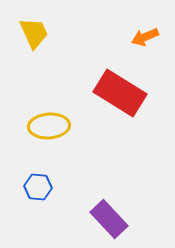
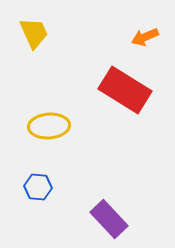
red rectangle: moved 5 px right, 3 px up
